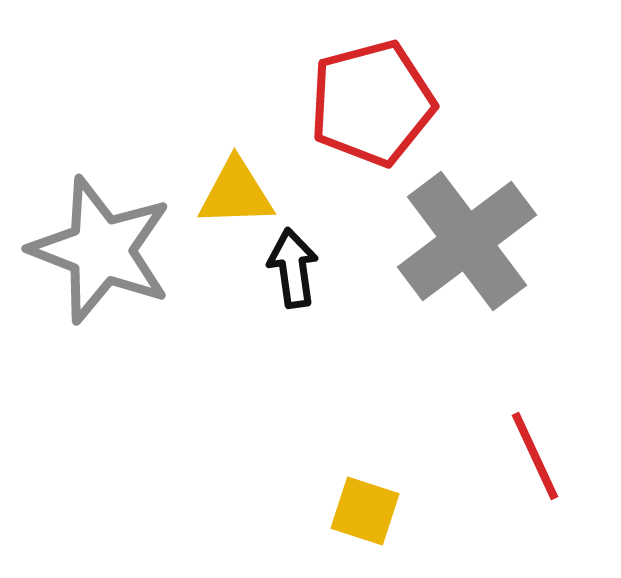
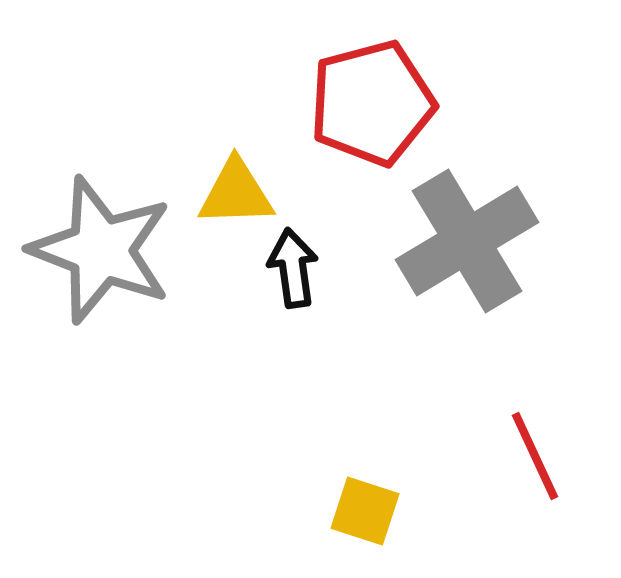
gray cross: rotated 6 degrees clockwise
